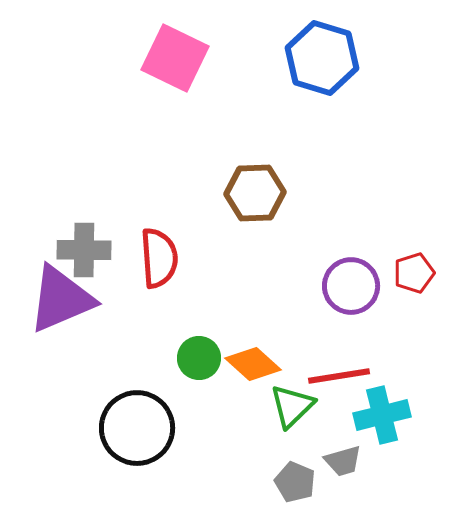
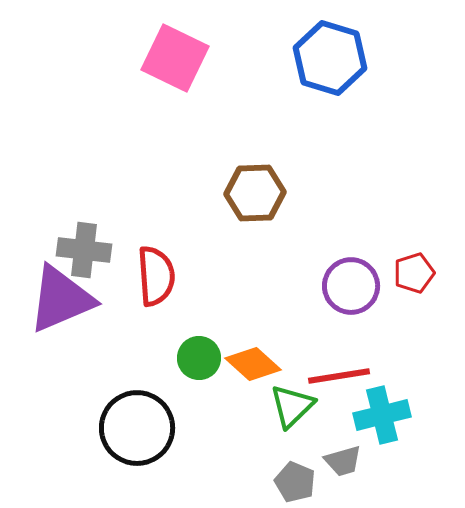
blue hexagon: moved 8 px right
gray cross: rotated 6 degrees clockwise
red semicircle: moved 3 px left, 18 px down
